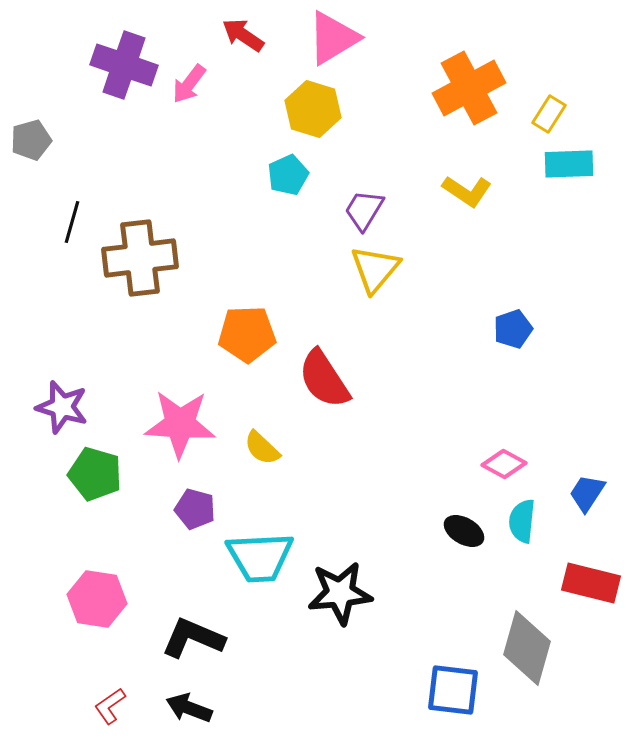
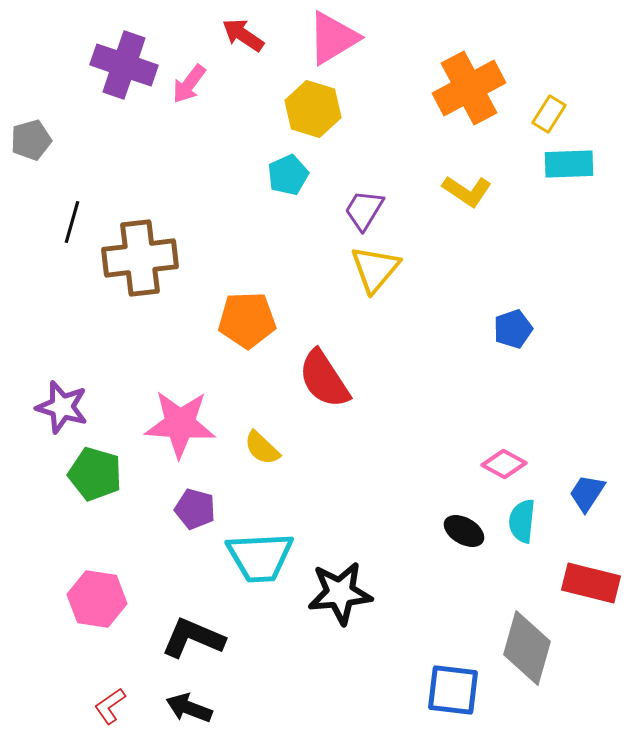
orange pentagon: moved 14 px up
